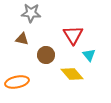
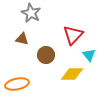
gray star: rotated 24 degrees clockwise
red triangle: rotated 15 degrees clockwise
yellow diamond: rotated 50 degrees counterclockwise
orange ellipse: moved 2 px down
